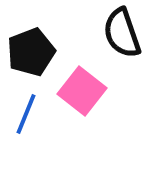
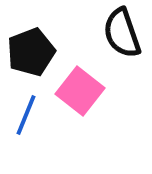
pink square: moved 2 px left
blue line: moved 1 px down
